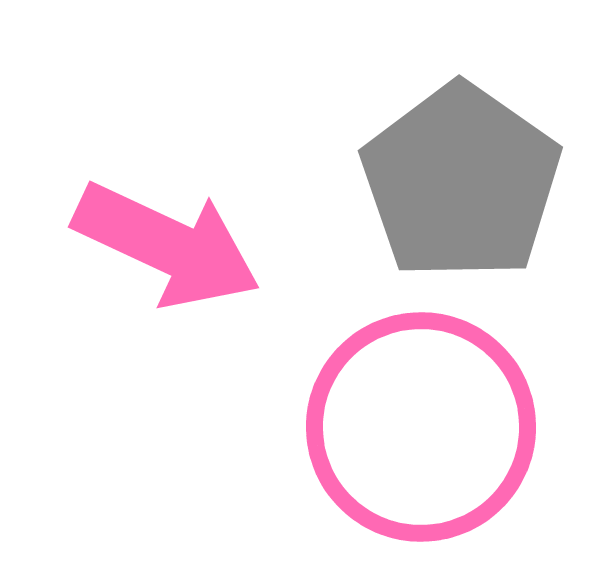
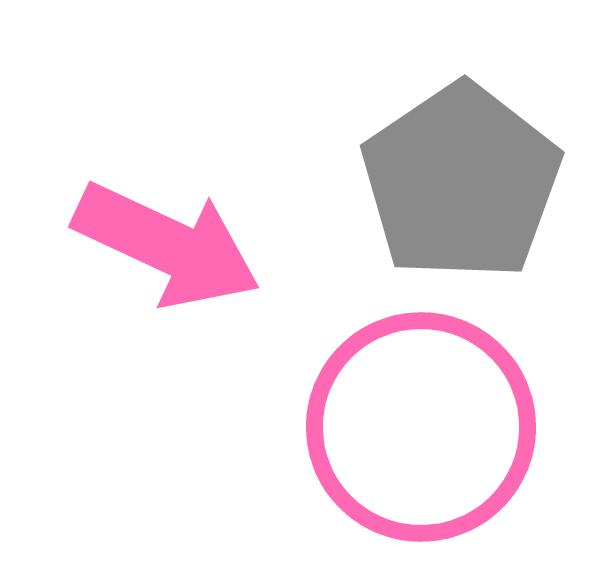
gray pentagon: rotated 3 degrees clockwise
